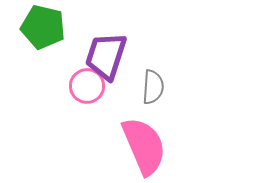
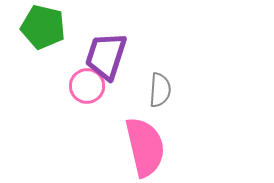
gray semicircle: moved 7 px right, 3 px down
pink semicircle: moved 1 px right, 1 px down; rotated 10 degrees clockwise
